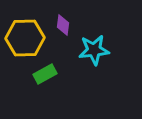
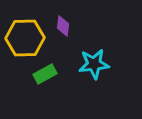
purple diamond: moved 1 px down
cyan star: moved 14 px down
